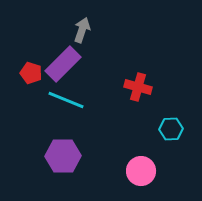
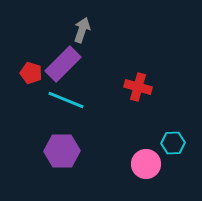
cyan hexagon: moved 2 px right, 14 px down
purple hexagon: moved 1 px left, 5 px up
pink circle: moved 5 px right, 7 px up
